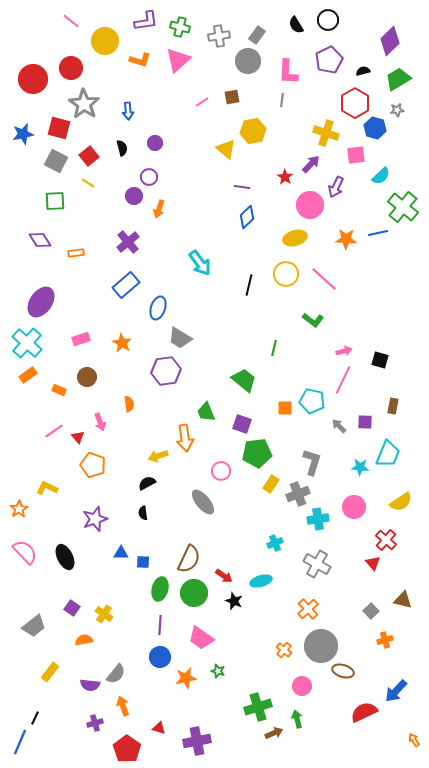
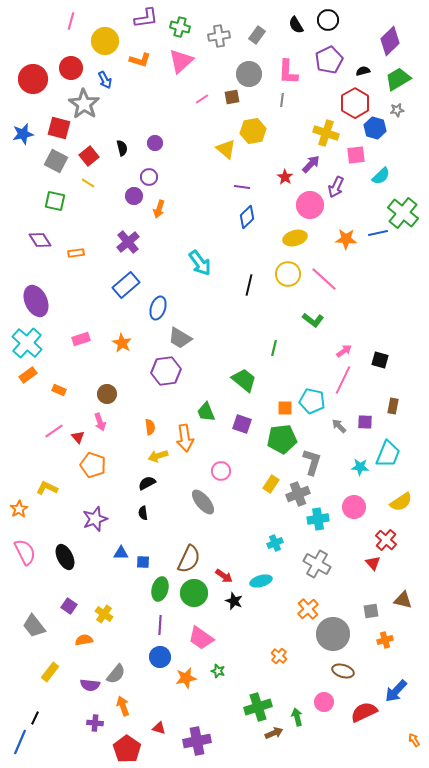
pink line at (71, 21): rotated 66 degrees clockwise
purple L-shape at (146, 21): moved 3 px up
pink triangle at (178, 60): moved 3 px right, 1 px down
gray circle at (248, 61): moved 1 px right, 13 px down
pink line at (202, 102): moved 3 px up
blue arrow at (128, 111): moved 23 px left, 31 px up; rotated 24 degrees counterclockwise
green square at (55, 201): rotated 15 degrees clockwise
green cross at (403, 207): moved 6 px down
yellow circle at (286, 274): moved 2 px right
purple ellipse at (41, 302): moved 5 px left, 1 px up; rotated 60 degrees counterclockwise
pink arrow at (344, 351): rotated 21 degrees counterclockwise
brown circle at (87, 377): moved 20 px right, 17 px down
orange semicircle at (129, 404): moved 21 px right, 23 px down
green pentagon at (257, 453): moved 25 px right, 14 px up
pink semicircle at (25, 552): rotated 16 degrees clockwise
purple square at (72, 608): moved 3 px left, 2 px up
gray square at (371, 611): rotated 35 degrees clockwise
gray trapezoid at (34, 626): rotated 90 degrees clockwise
gray circle at (321, 646): moved 12 px right, 12 px up
orange cross at (284, 650): moved 5 px left, 6 px down
pink circle at (302, 686): moved 22 px right, 16 px down
green arrow at (297, 719): moved 2 px up
purple cross at (95, 723): rotated 21 degrees clockwise
